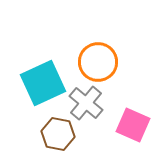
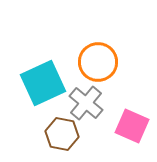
pink square: moved 1 px left, 1 px down
brown hexagon: moved 4 px right
